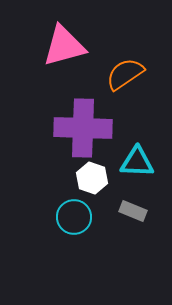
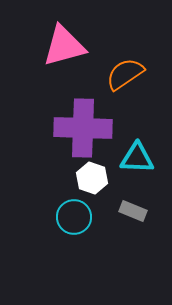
cyan triangle: moved 4 px up
